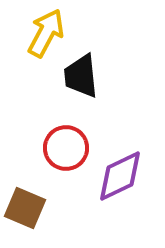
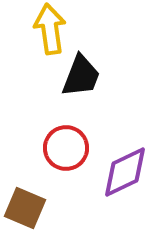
yellow arrow: moved 4 px right, 4 px up; rotated 36 degrees counterclockwise
black trapezoid: rotated 153 degrees counterclockwise
purple diamond: moved 5 px right, 4 px up
